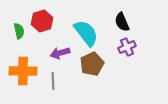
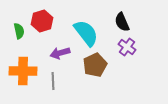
purple cross: rotated 30 degrees counterclockwise
brown pentagon: moved 3 px right, 1 px down
